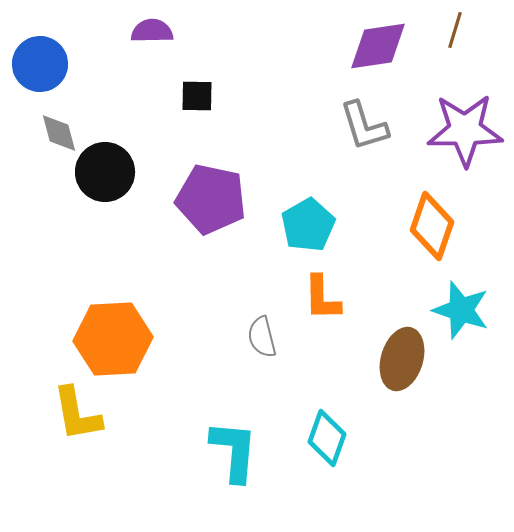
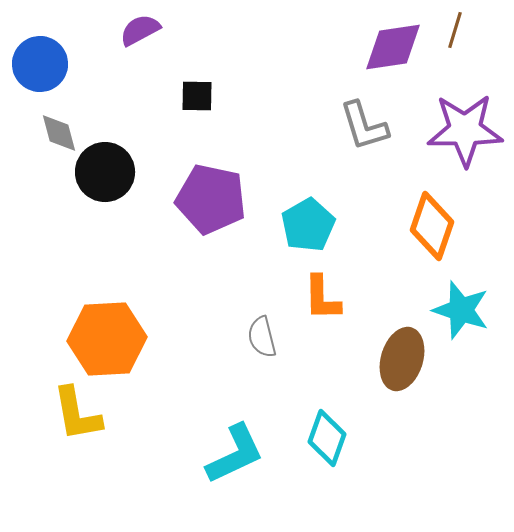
purple semicircle: moved 12 px left, 1 px up; rotated 27 degrees counterclockwise
purple diamond: moved 15 px right, 1 px down
orange hexagon: moved 6 px left
cyan L-shape: moved 1 px right, 3 px down; rotated 60 degrees clockwise
